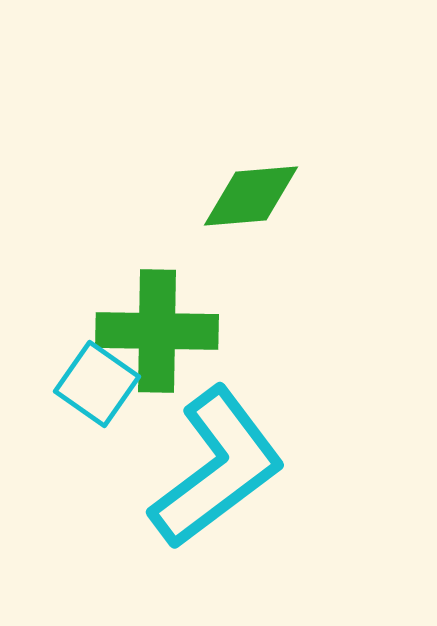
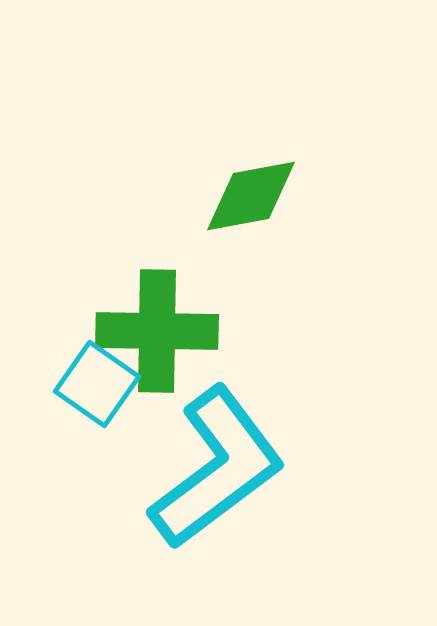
green diamond: rotated 6 degrees counterclockwise
